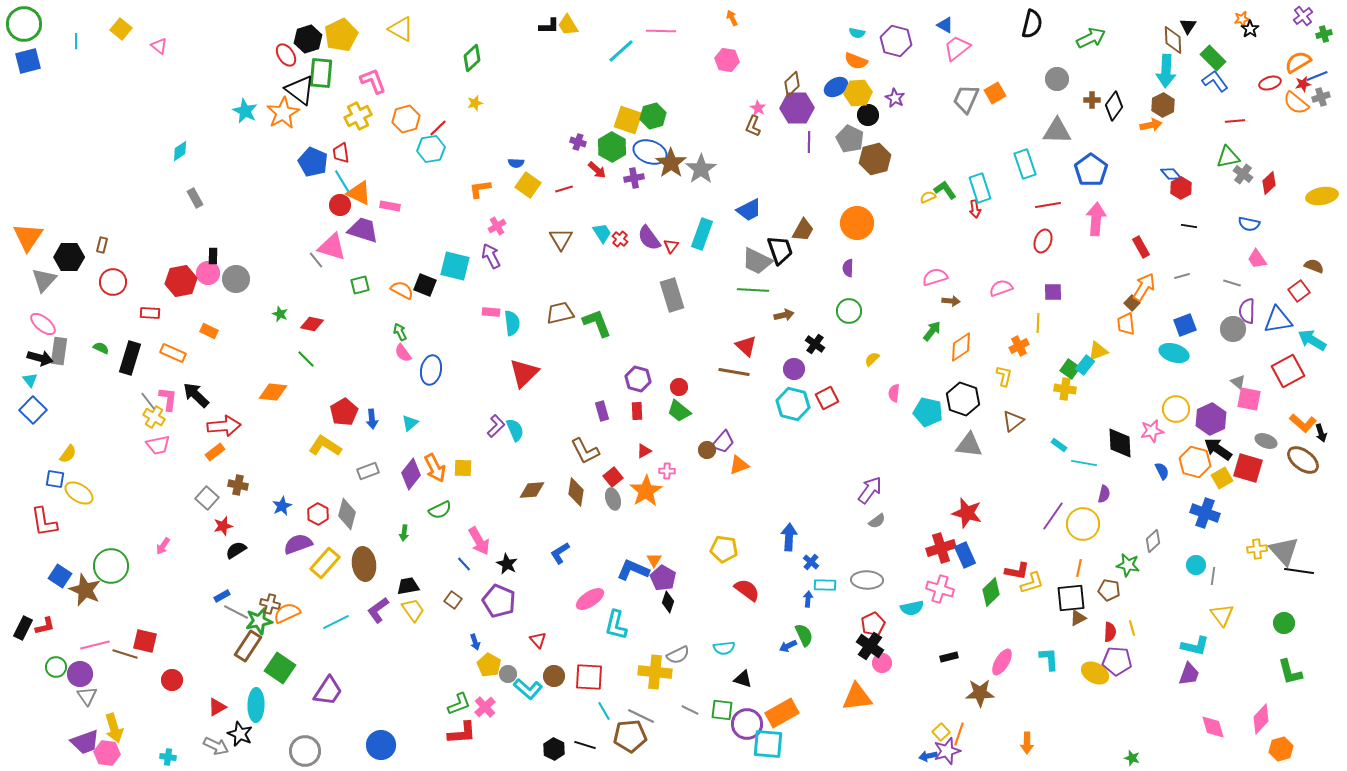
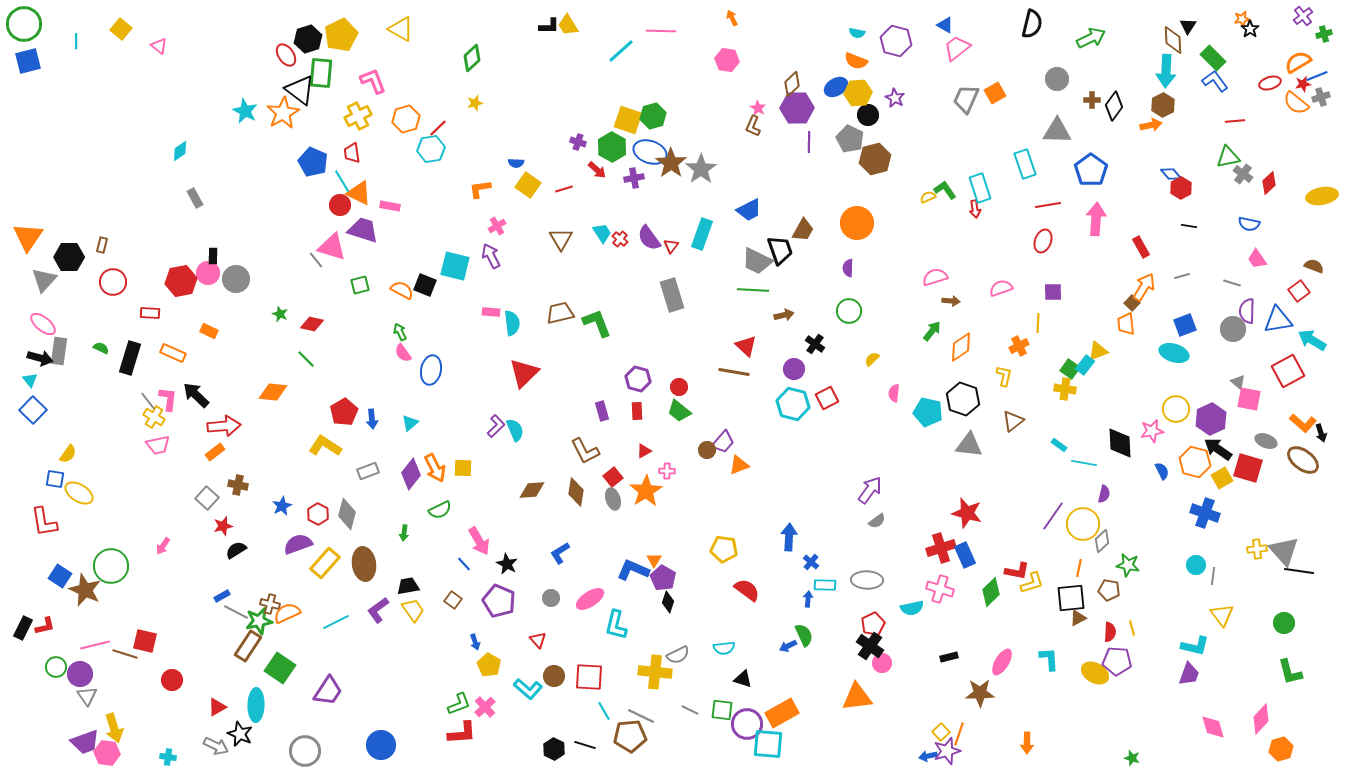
red trapezoid at (341, 153): moved 11 px right
gray diamond at (1153, 541): moved 51 px left
gray circle at (508, 674): moved 43 px right, 76 px up
